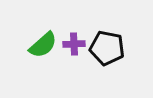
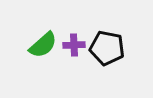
purple cross: moved 1 px down
